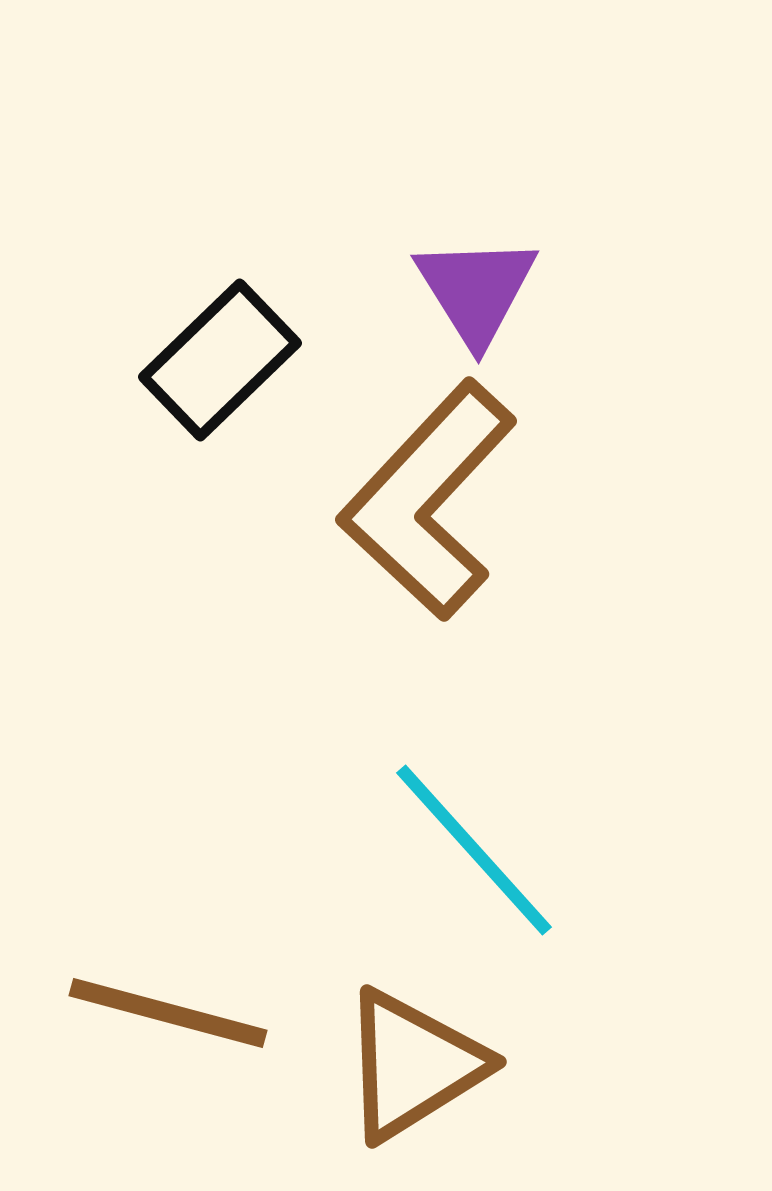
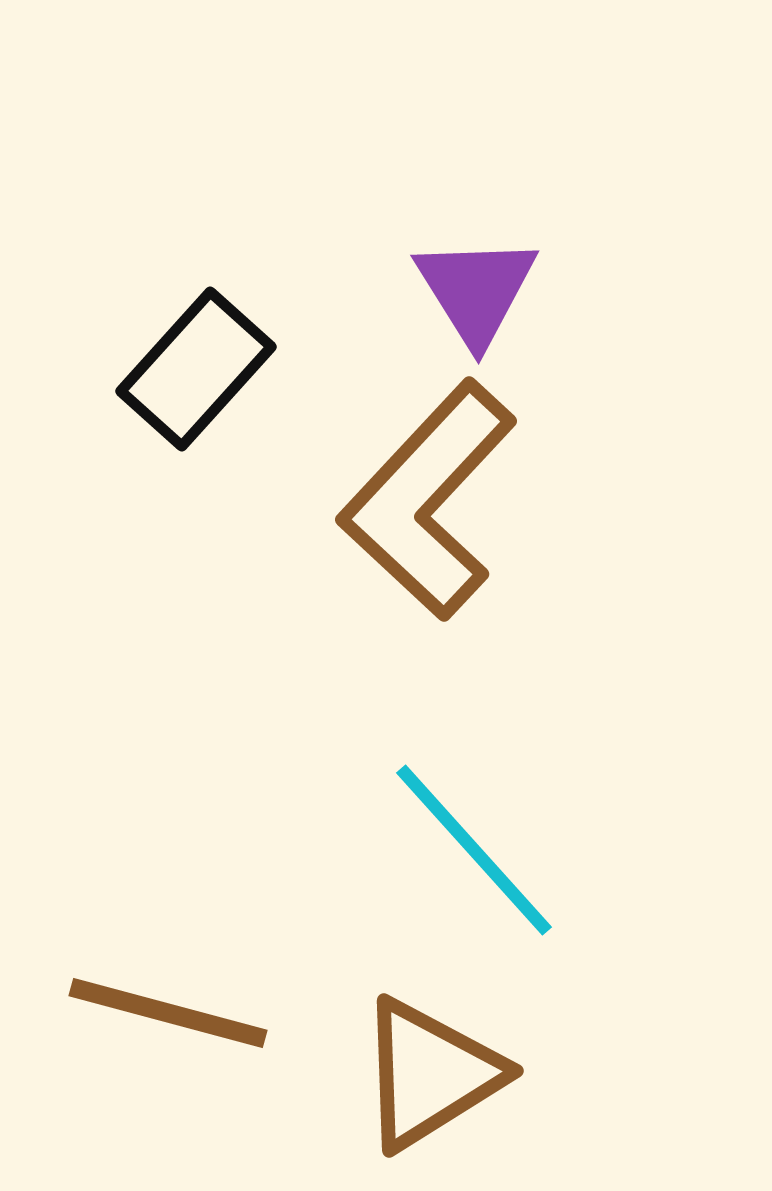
black rectangle: moved 24 px left, 9 px down; rotated 4 degrees counterclockwise
brown triangle: moved 17 px right, 9 px down
